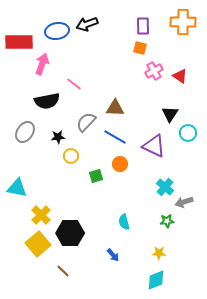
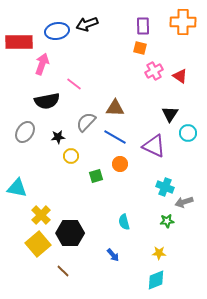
cyan cross: rotated 18 degrees counterclockwise
